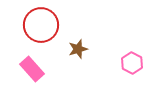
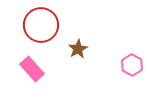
brown star: rotated 12 degrees counterclockwise
pink hexagon: moved 2 px down
